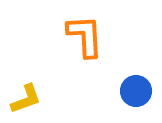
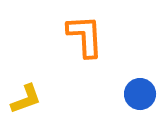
blue circle: moved 4 px right, 3 px down
